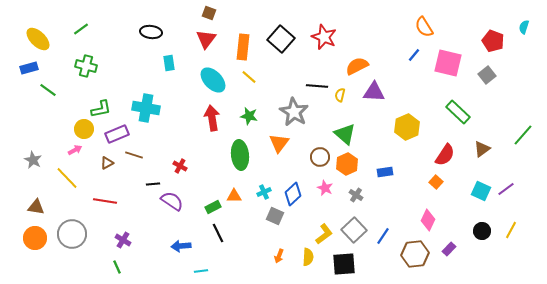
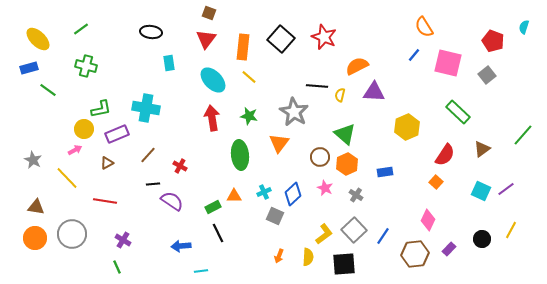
brown line at (134, 155): moved 14 px right; rotated 66 degrees counterclockwise
black circle at (482, 231): moved 8 px down
